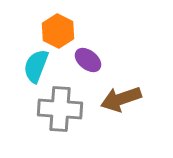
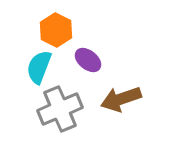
orange hexagon: moved 2 px left, 1 px up
cyan semicircle: moved 3 px right, 1 px down
gray cross: rotated 27 degrees counterclockwise
